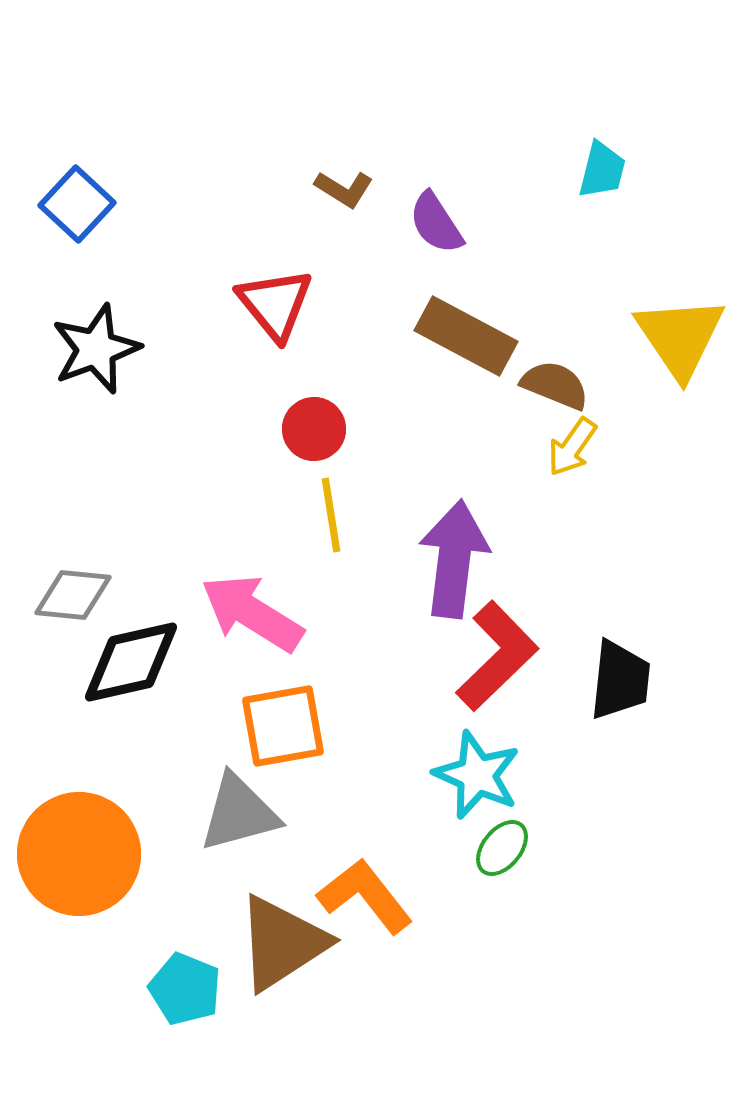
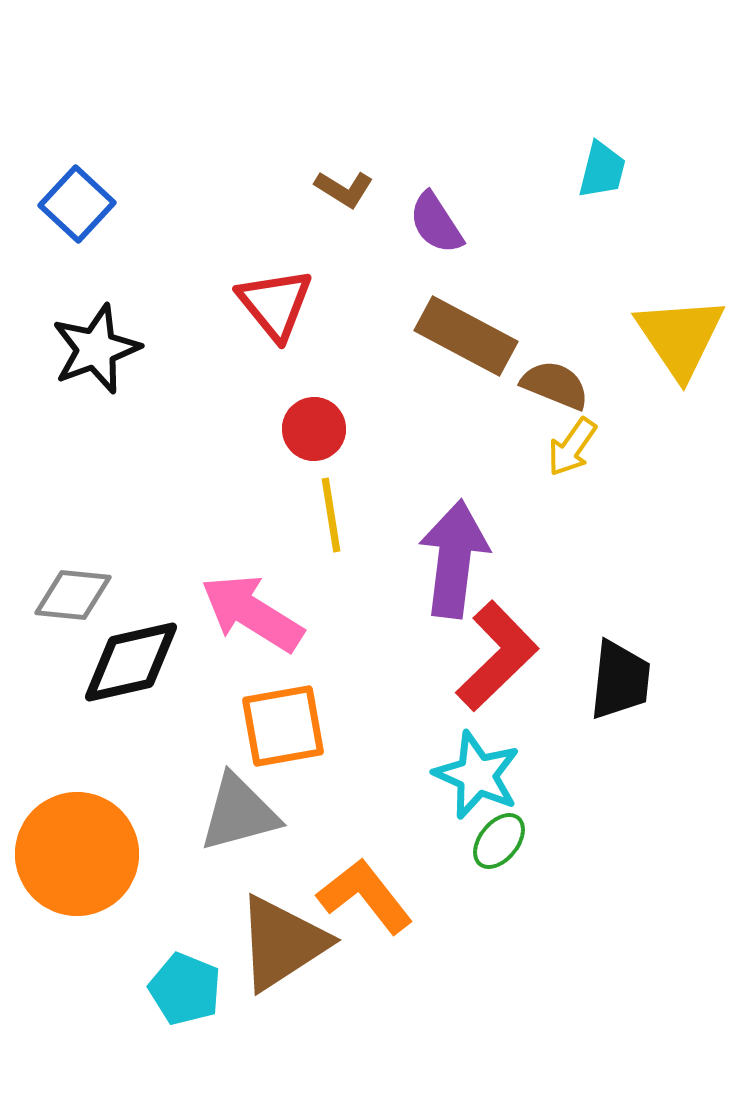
green ellipse: moved 3 px left, 7 px up
orange circle: moved 2 px left
